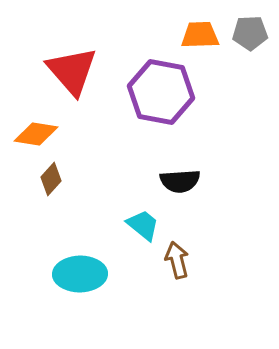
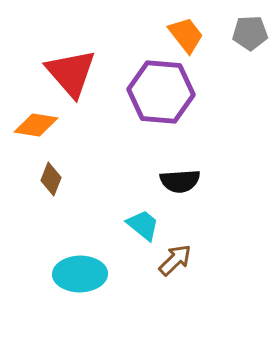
orange trapezoid: moved 14 px left; rotated 54 degrees clockwise
red triangle: moved 1 px left, 2 px down
purple hexagon: rotated 6 degrees counterclockwise
orange diamond: moved 9 px up
brown diamond: rotated 20 degrees counterclockwise
brown arrow: moved 2 px left; rotated 60 degrees clockwise
